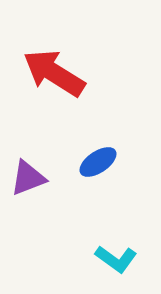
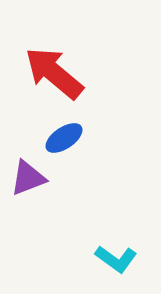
red arrow: rotated 8 degrees clockwise
blue ellipse: moved 34 px left, 24 px up
